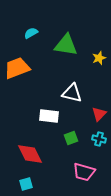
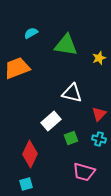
white rectangle: moved 2 px right, 5 px down; rotated 48 degrees counterclockwise
red diamond: rotated 52 degrees clockwise
